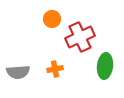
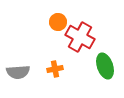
orange circle: moved 6 px right, 3 px down
red cross: rotated 36 degrees counterclockwise
green ellipse: rotated 25 degrees counterclockwise
